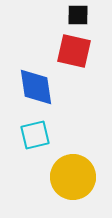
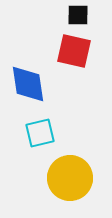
blue diamond: moved 8 px left, 3 px up
cyan square: moved 5 px right, 2 px up
yellow circle: moved 3 px left, 1 px down
